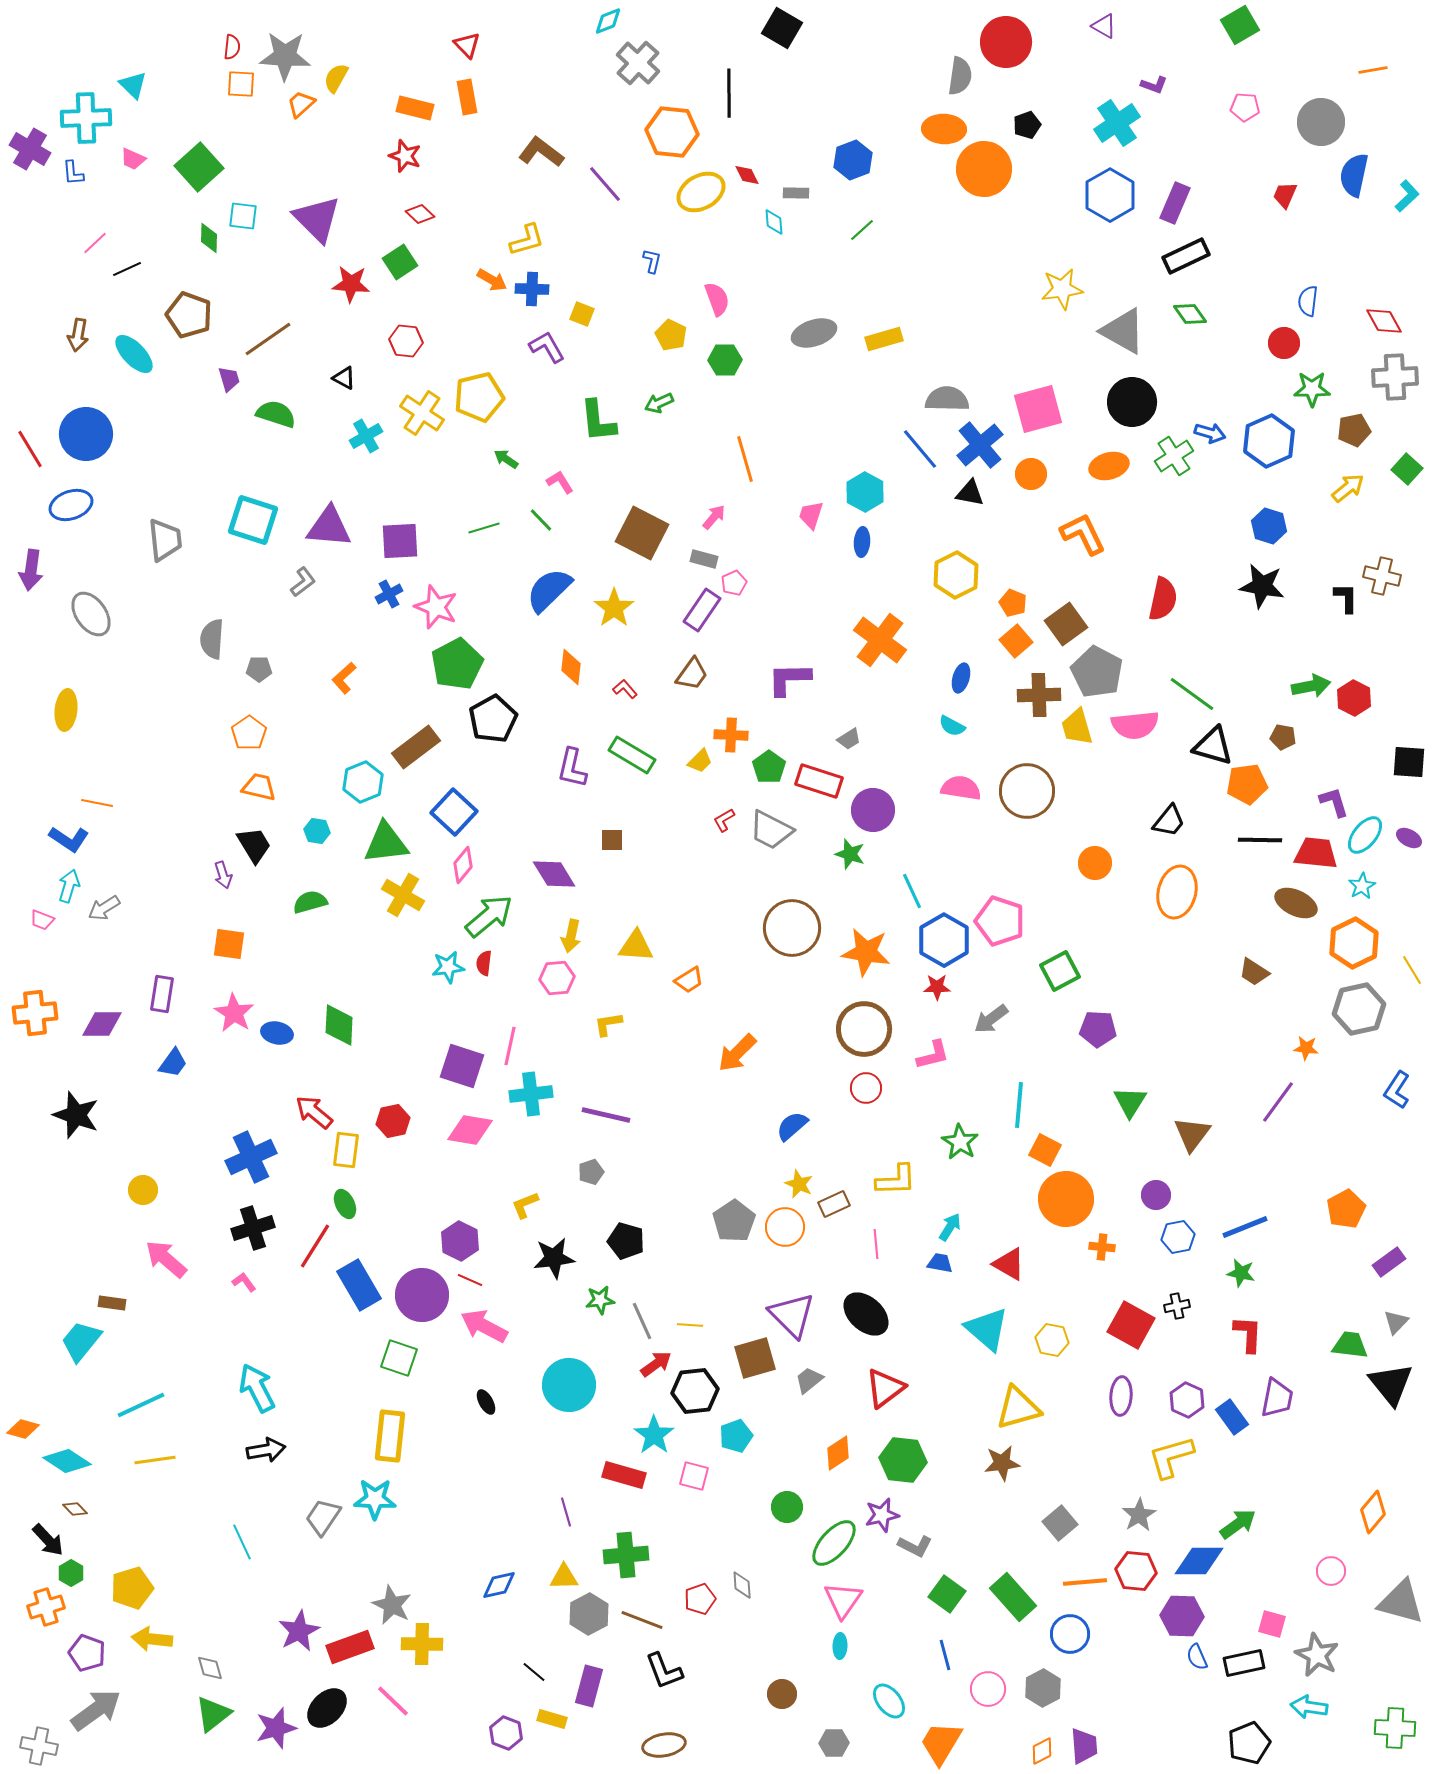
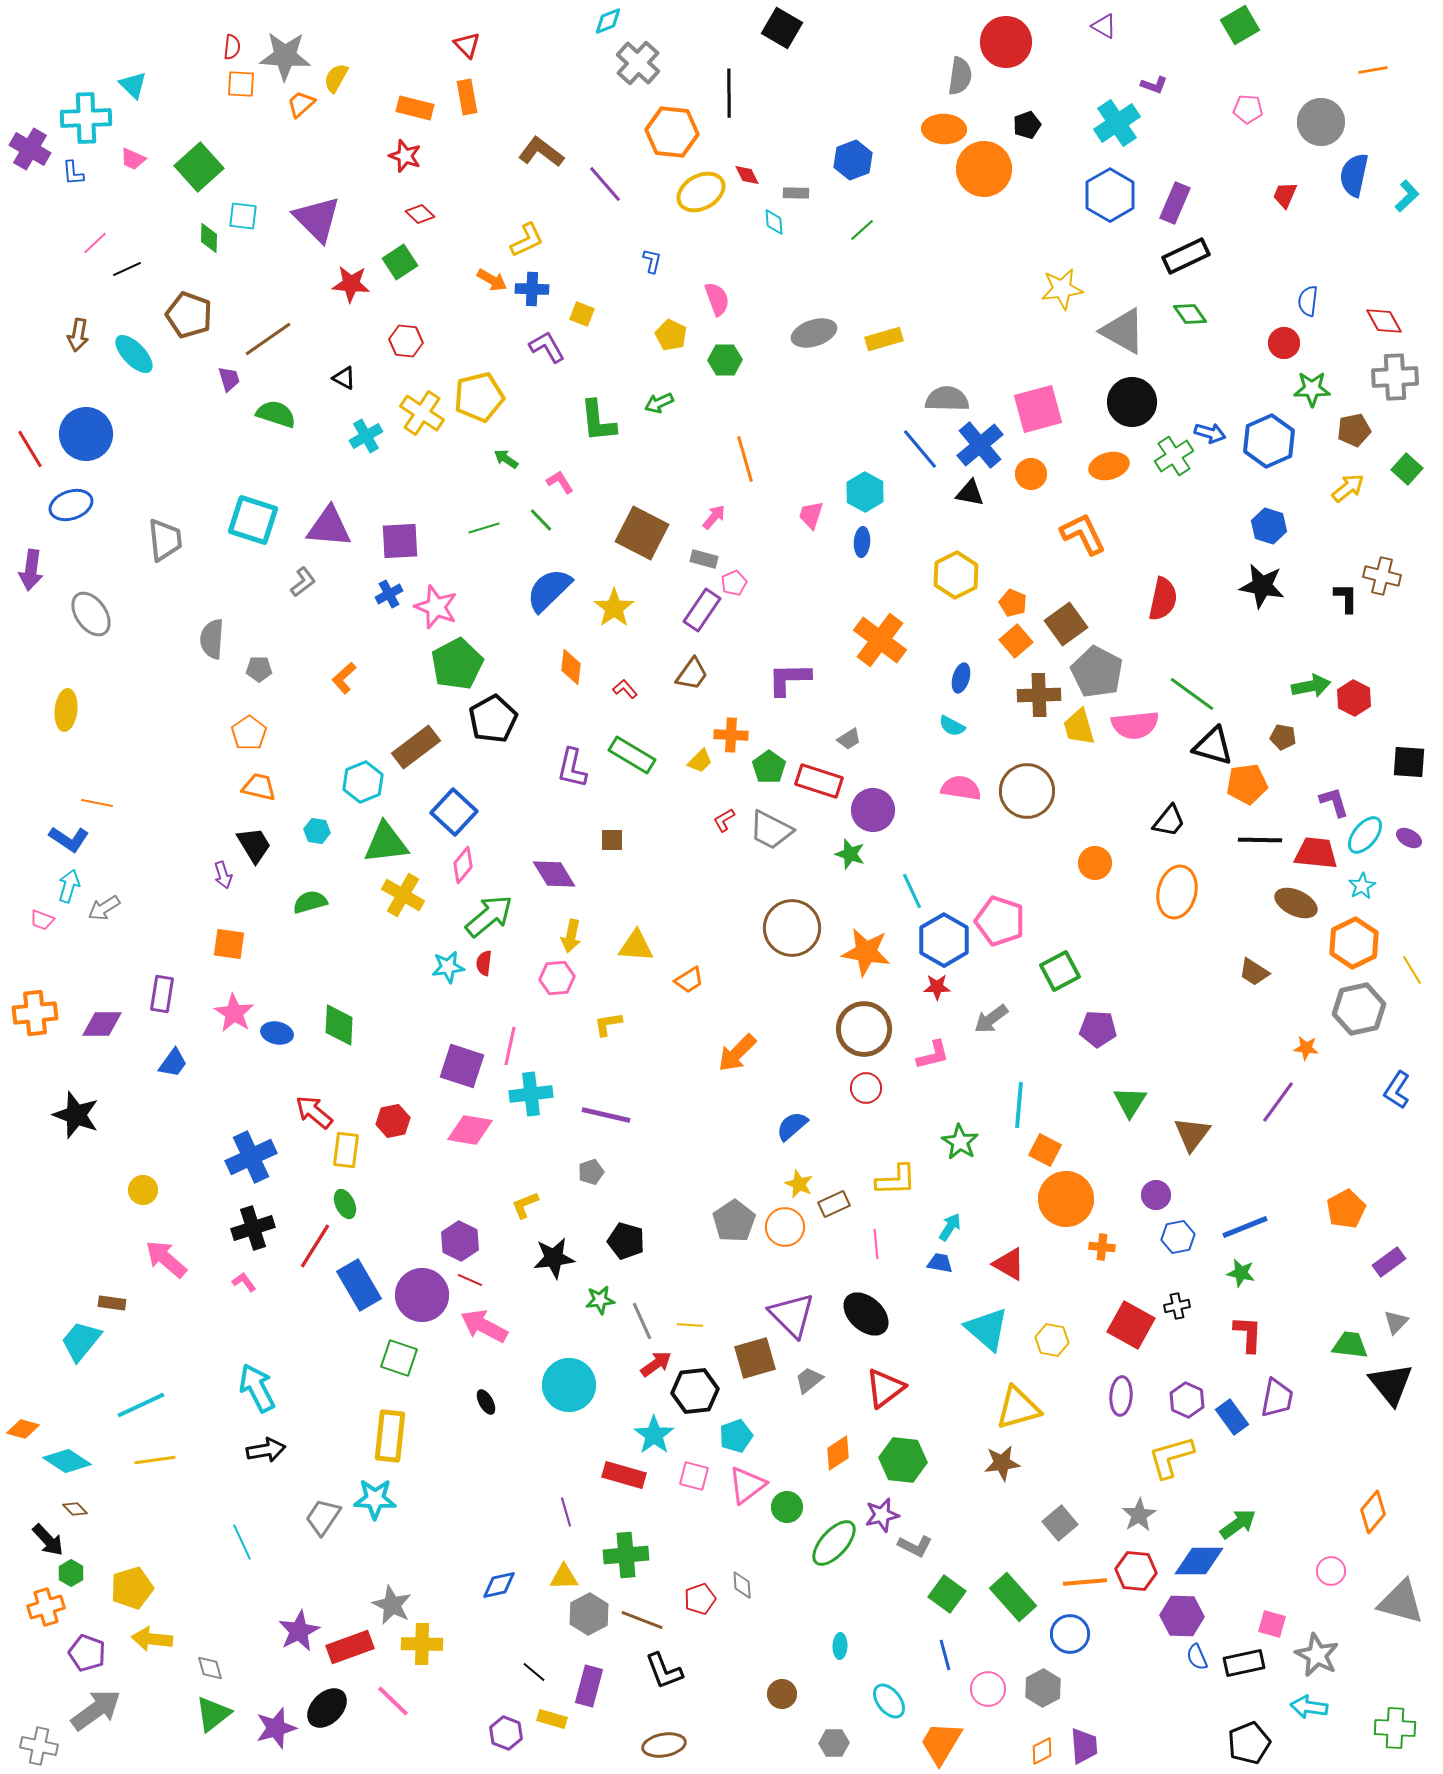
pink pentagon at (1245, 107): moved 3 px right, 2 px down
yellow L-shape at (527, 240): rotated 9 degrees counterclockwise
yellow trapezoid at (1077, 727): moved 2 px right
pink triangle at (843, 1600): moved 96 px left, 115 px up; rotated 18 degrees clockwise
